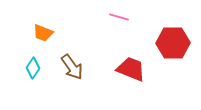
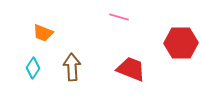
red hexagon: moved 8 px right
brown arrow: rotated 148 degrees counterclockwise
